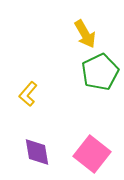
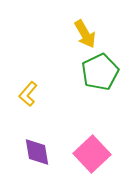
pink square: rotated 9 degrees clockwise
